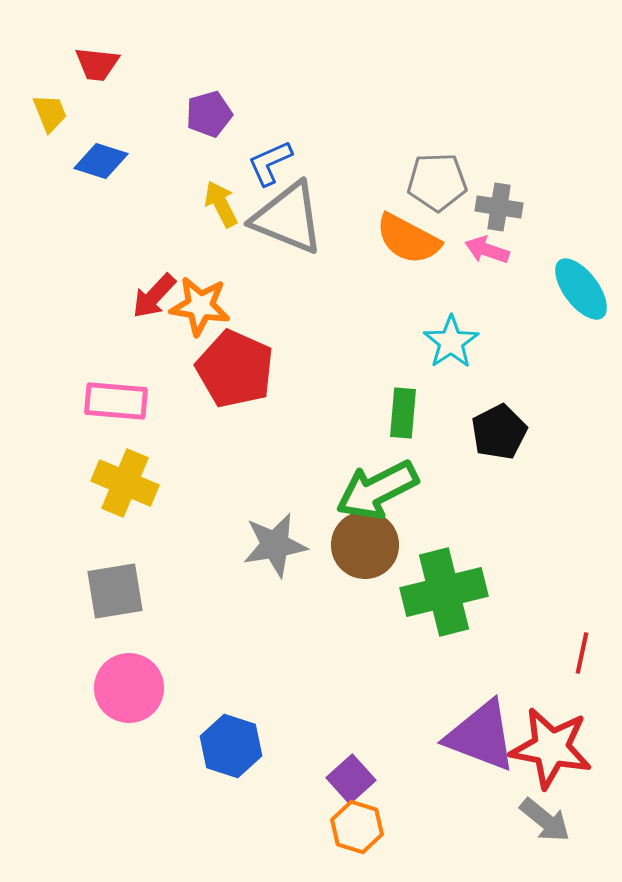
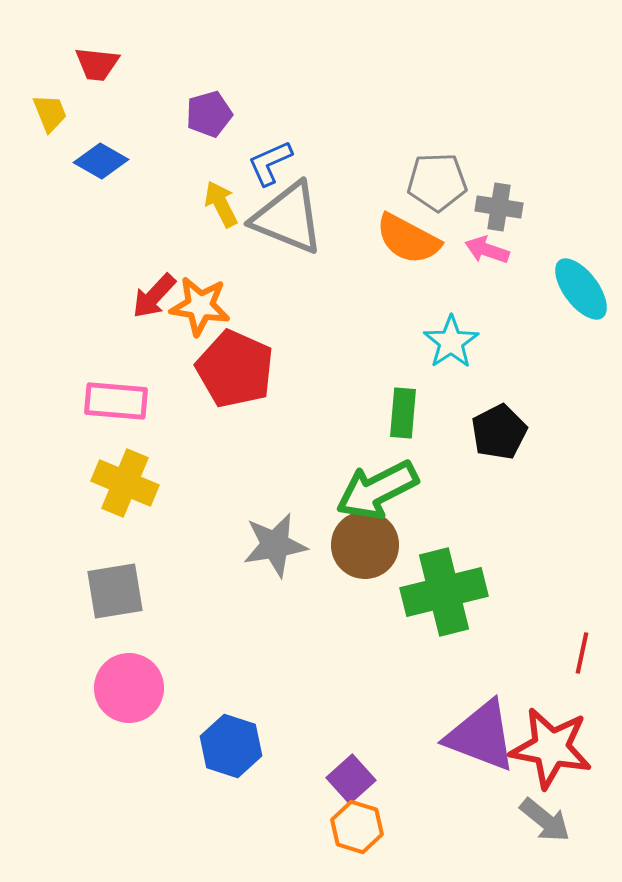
blue diamond: rotated 12 degrees clockwise
